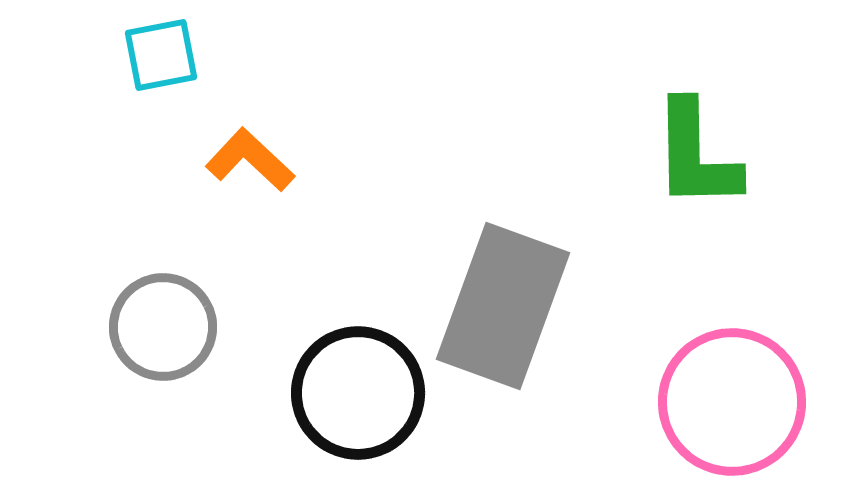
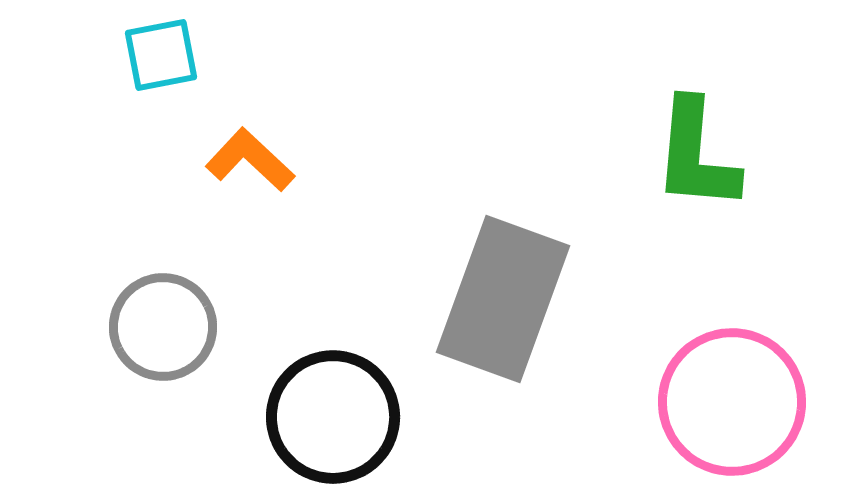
green L-shape: rotated 6 degrees clockwise
gray rectangle: moved 7 px up
black circle: moved 25 px left, 24 px down
